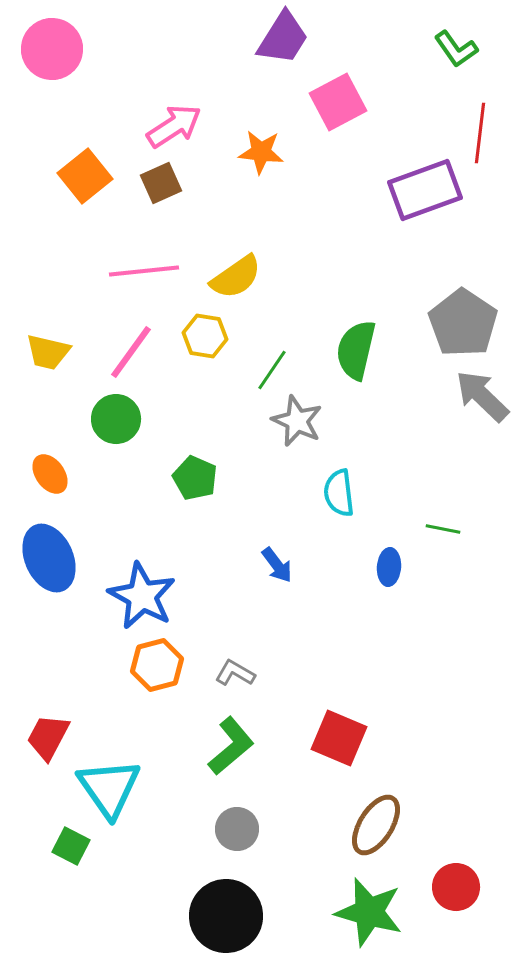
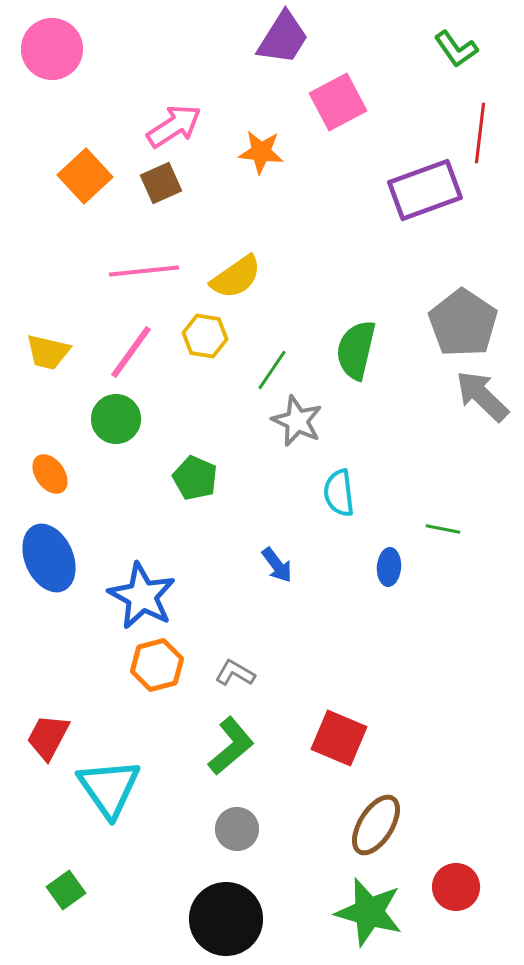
orange square at (85, 176): rotated 4 degrees counterclockwise
green square at (71, 846): moved 5 px left, 44 px down; rotated 27 degrees clockwise
black circle at (226, 916): moved 3 px down
